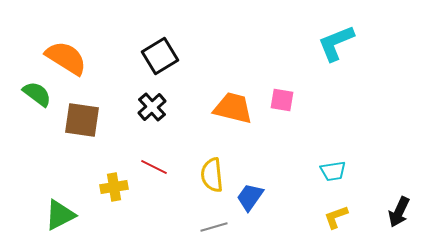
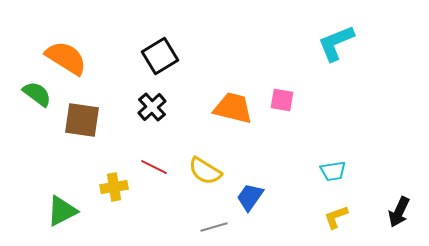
yellow semicircle: moved 7 px left, 4 px up; rotated 52 degrees counterclockwise
green triangle: moved 2 px right, 4 px up
